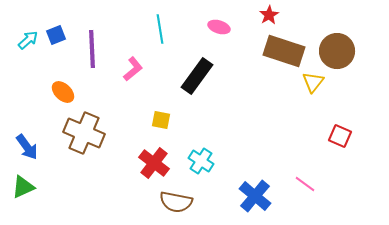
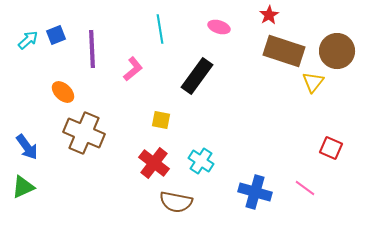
red square: moved 9 px left, 12 px down
pink line: moved 4 px down
blue cross: moved 4 px up; rotated 24 degrees counterclockwise
